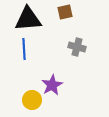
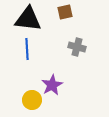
black triangle: rotated 12 degrees clockwise
blue line: moved 3 px right
